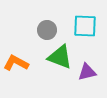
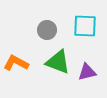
green triangle: moved 2 px left, 5 px down
